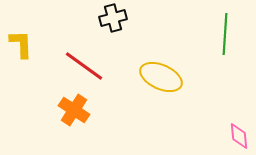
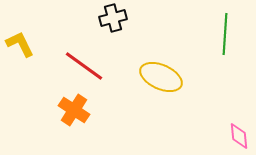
yellow L-shape: moved 1 px left; rotated 24 degrees counterclockwise
